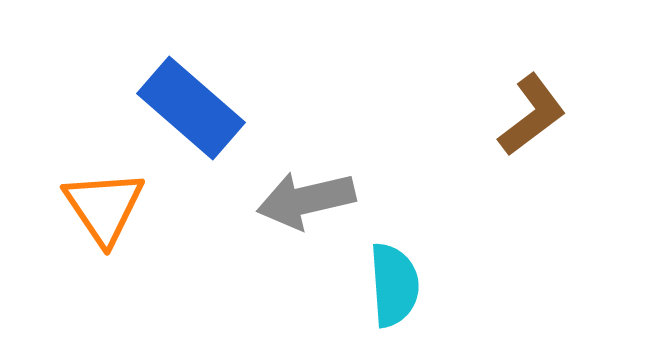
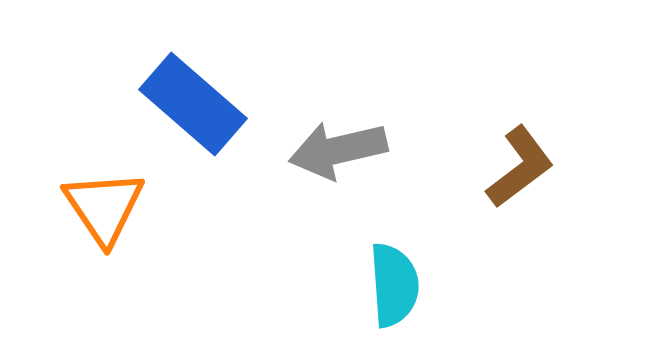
blue rectangle: moved 2 px right, 4 px up
brown L-shape: moved 12 px left, 52 px down
gray arrow: moved 32 px right, 50 px up
